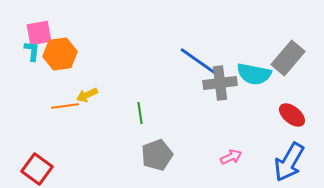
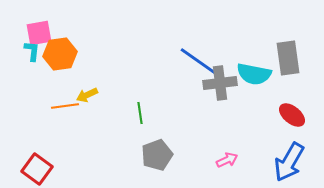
gray rectangle: rotated 48 degrees counterclockwise
pink arrow: moved 4 px left, 3 px down
